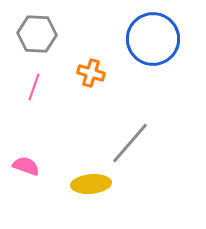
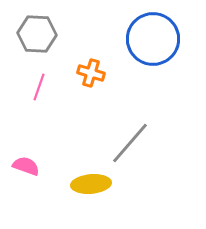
pink line: moved 5 px right
